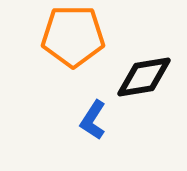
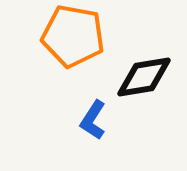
orange pentagon: rotated 10 degrees clockwise
